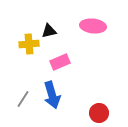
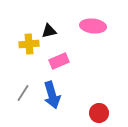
pink rectangle: moved 1 px left, 1 px up
gray line: moved 6 px up
